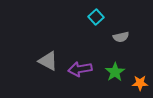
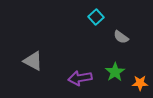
gray semicircle: rotated 49 degrees clockwise
gray triangle: moved 15 px left
purple arrow: moved 9 px down
